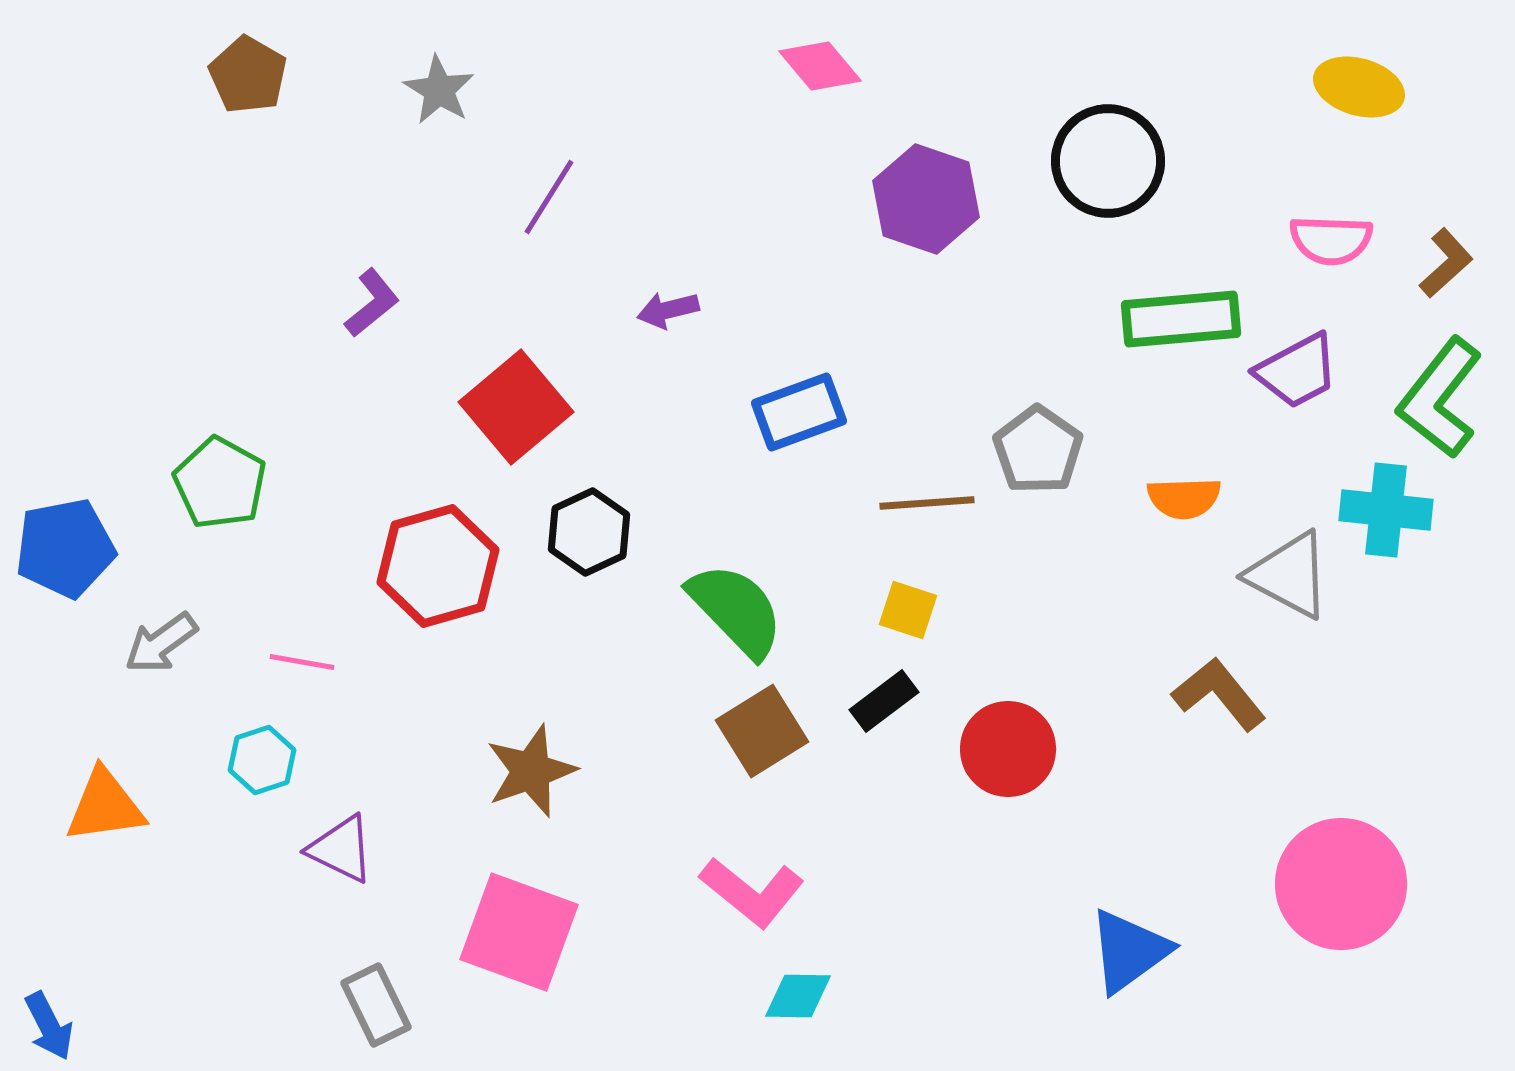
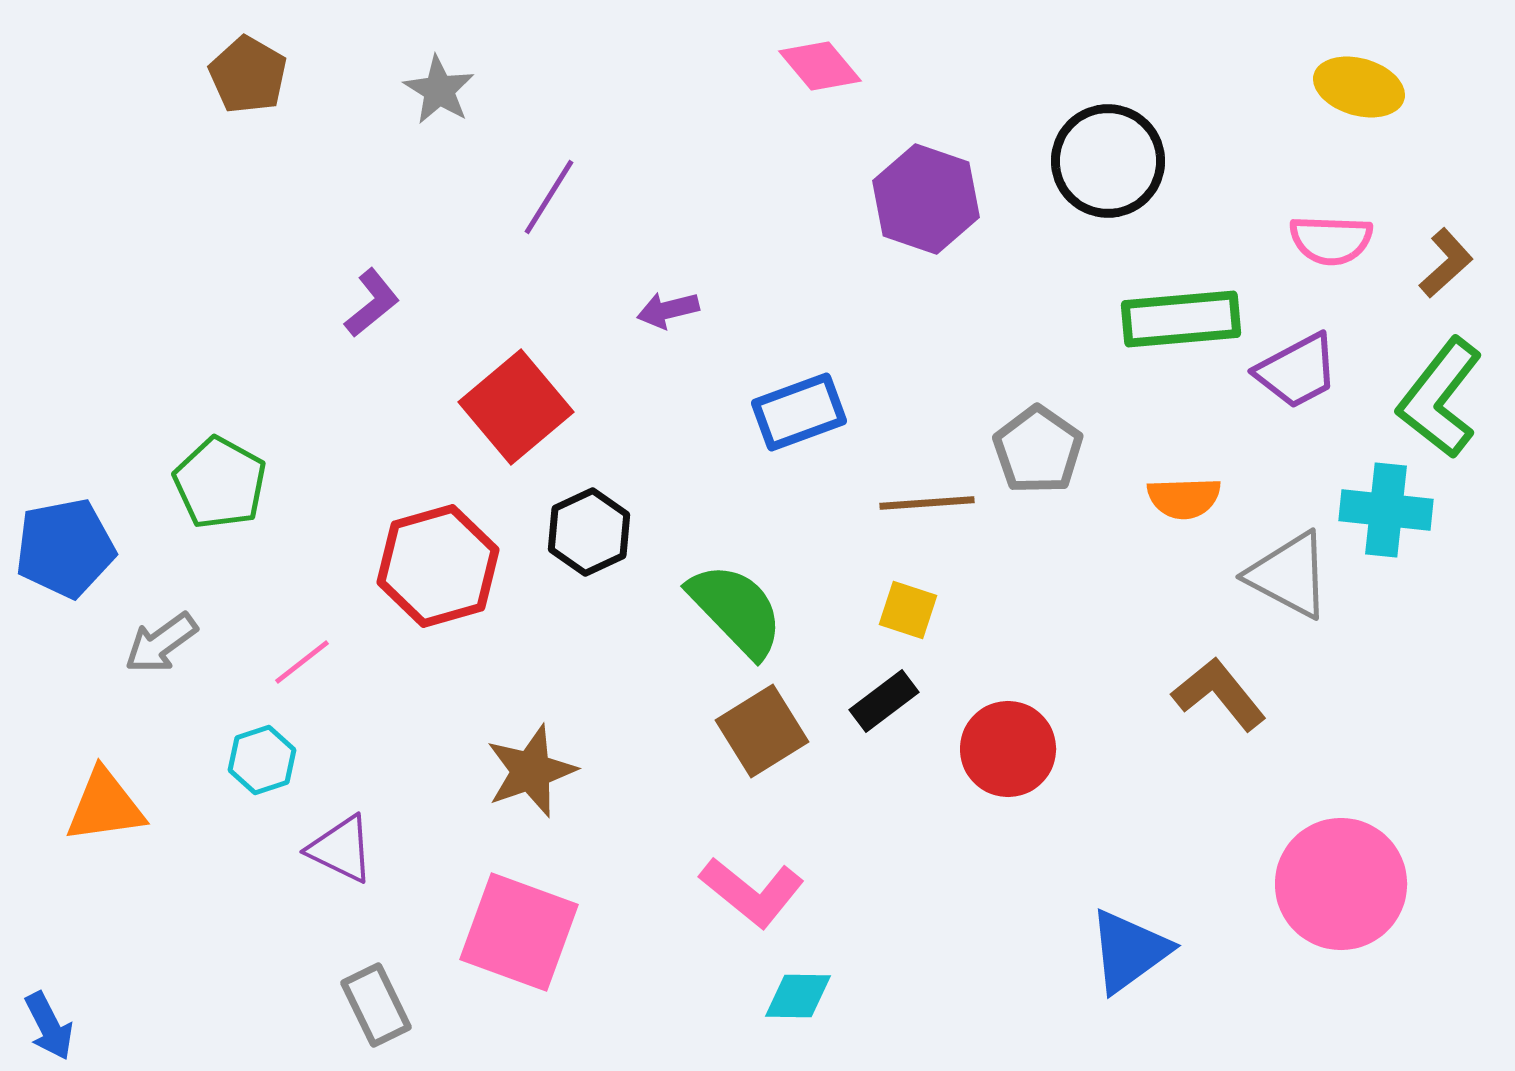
pink line at (302, 662): rotated 48 degrees counterclockwise
